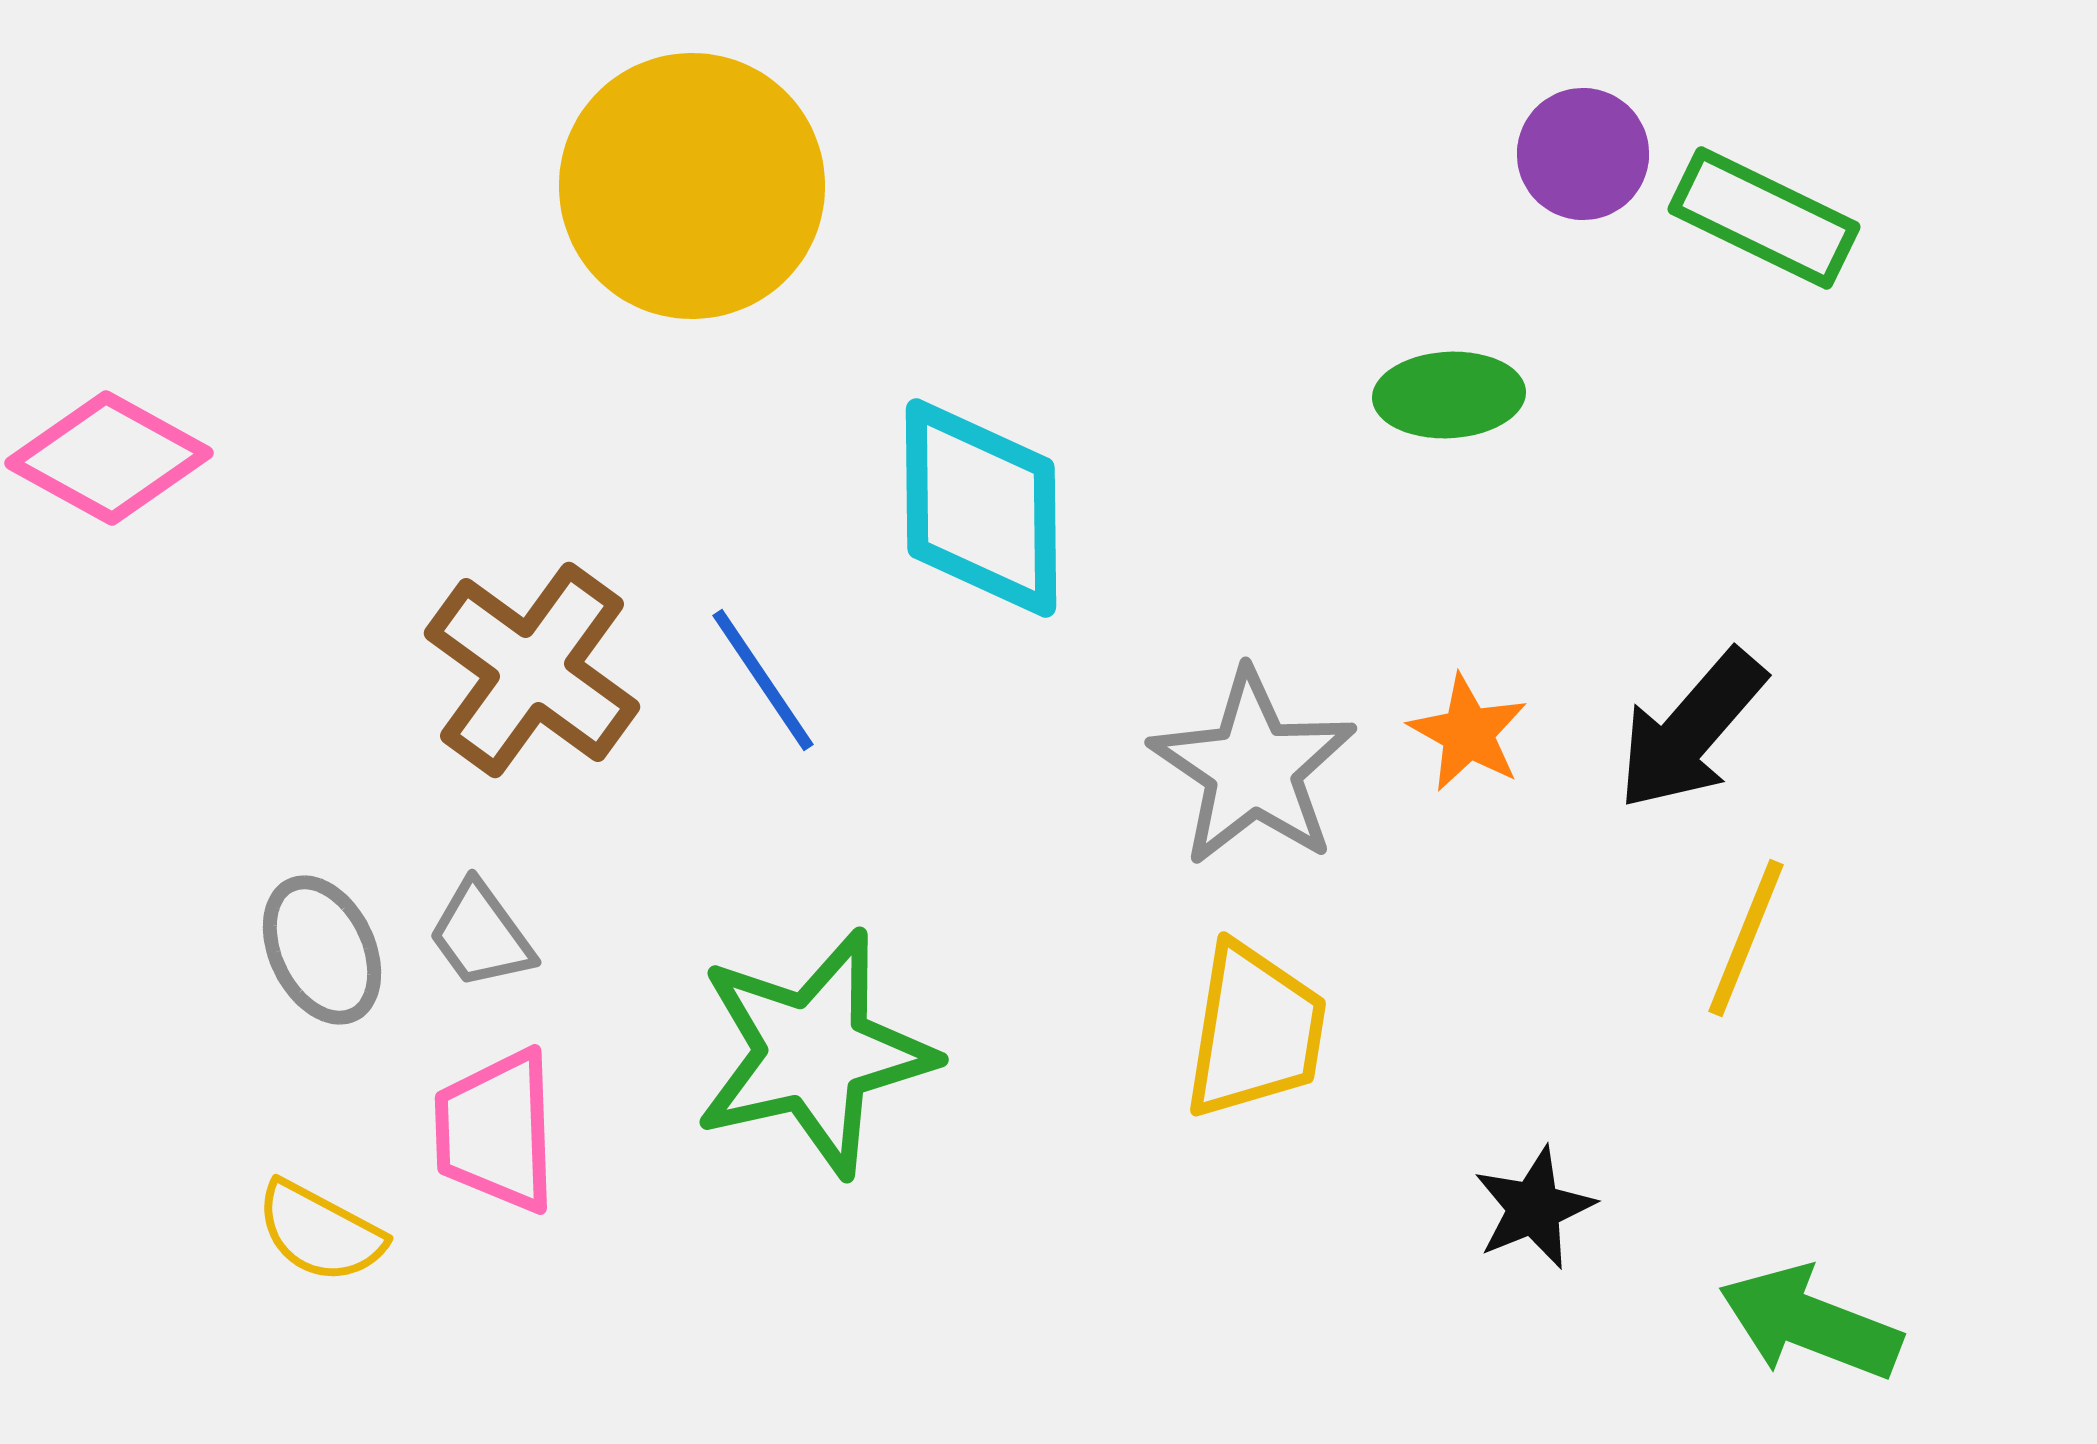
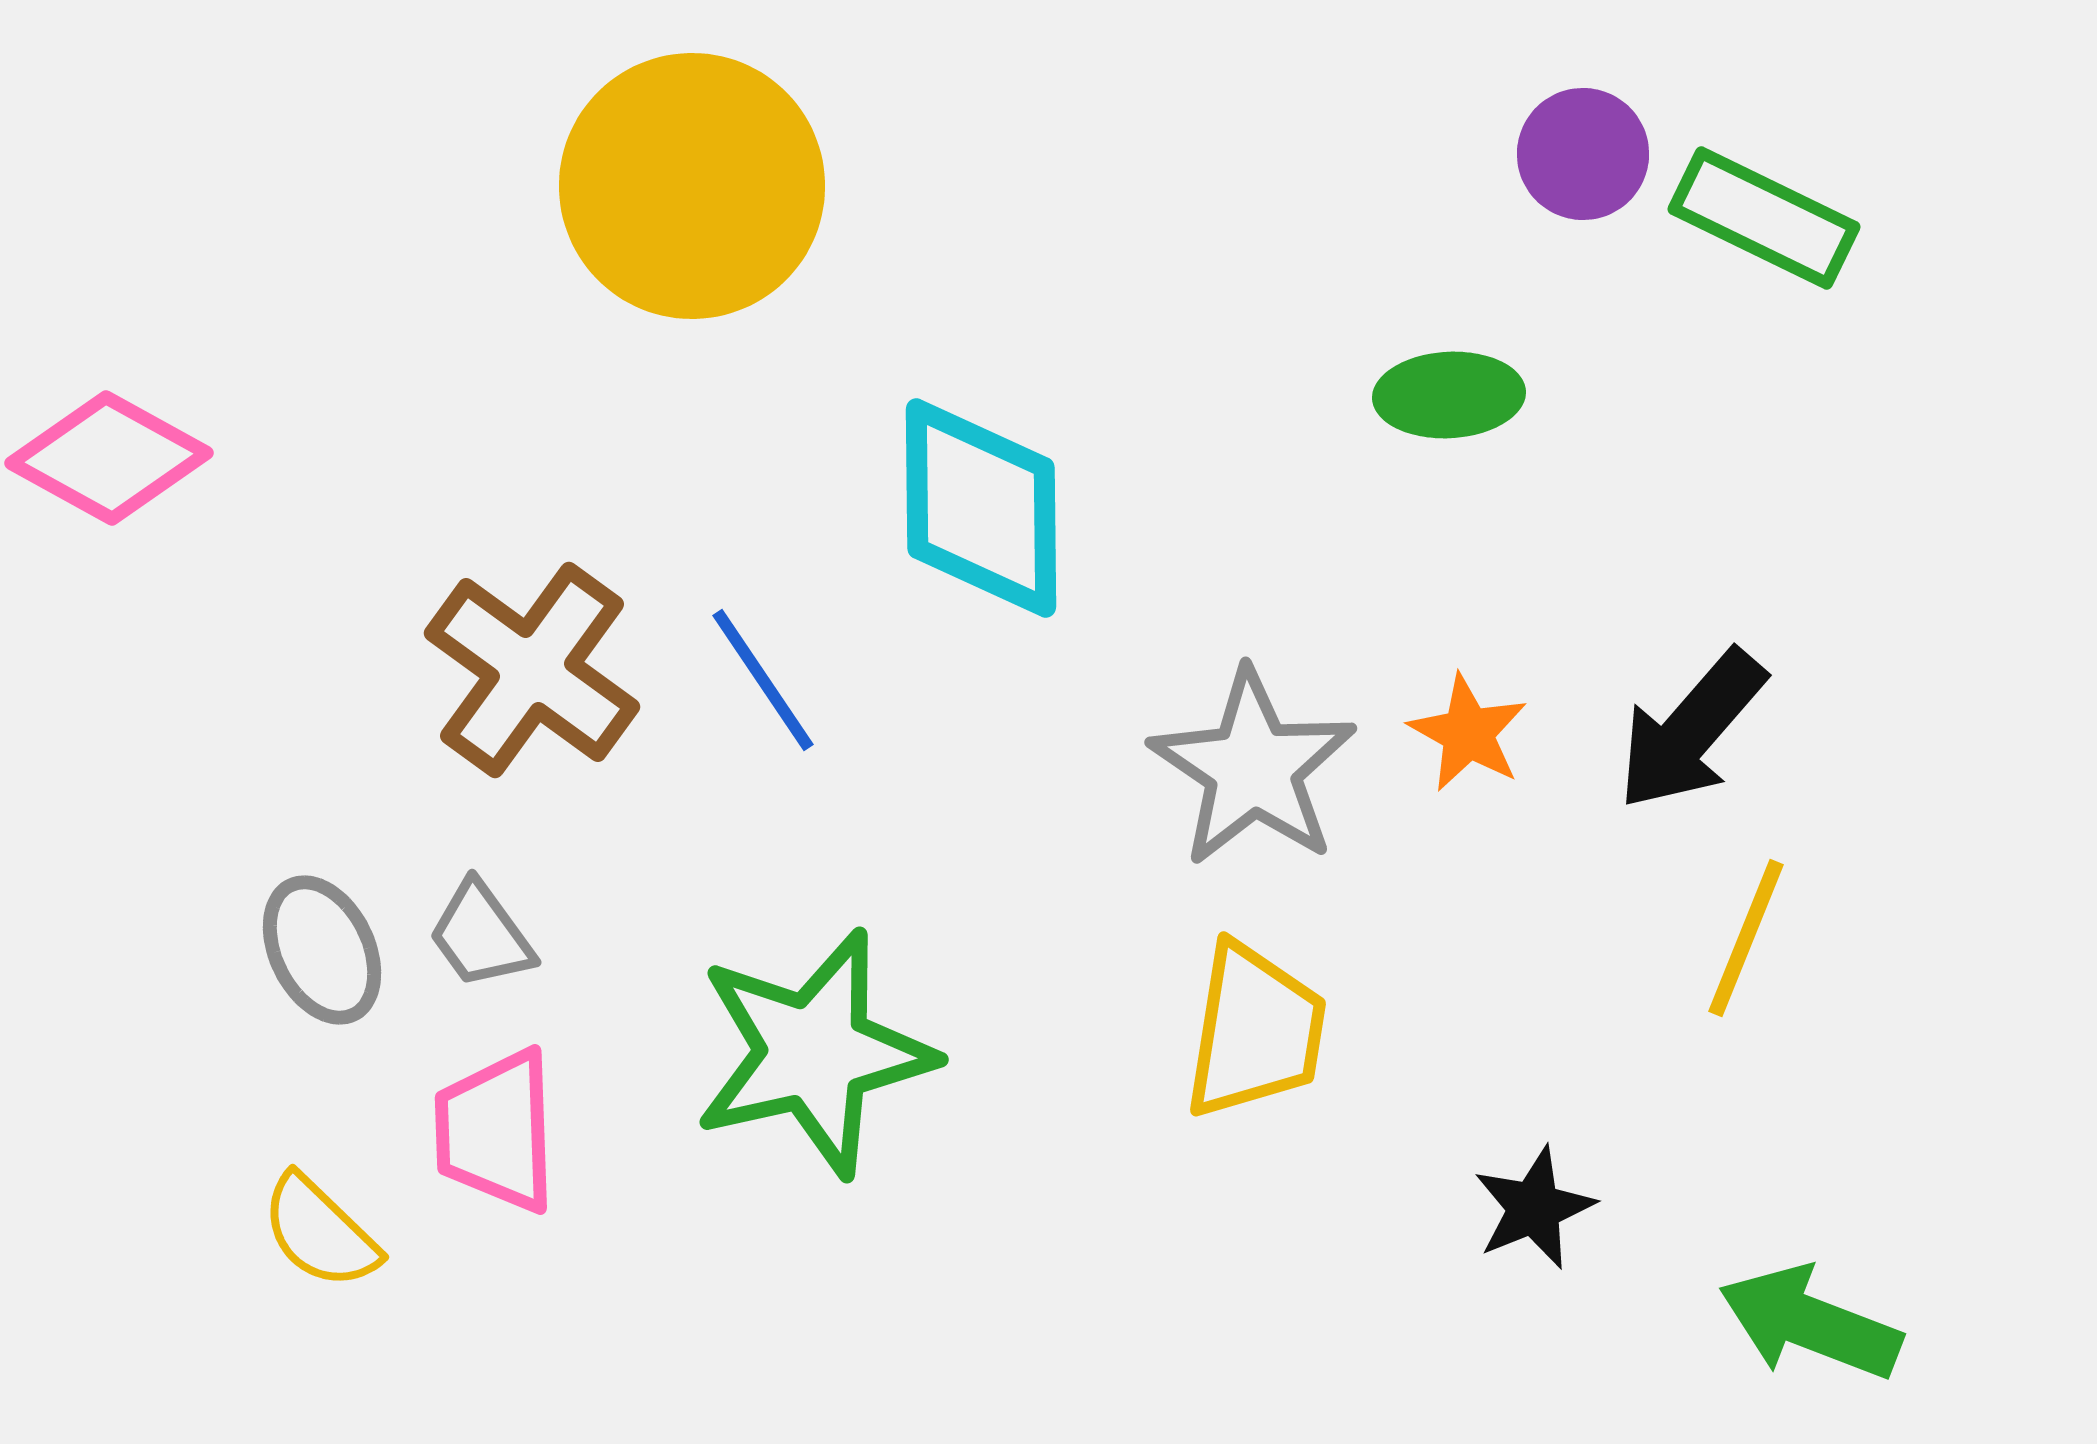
yellow semicircle: rotated 16 degrees clockwise
